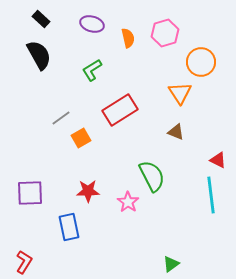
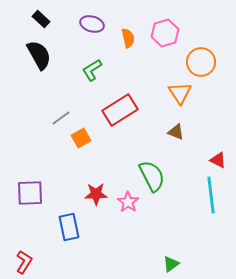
red star: moved 8 px right, 3 px down
